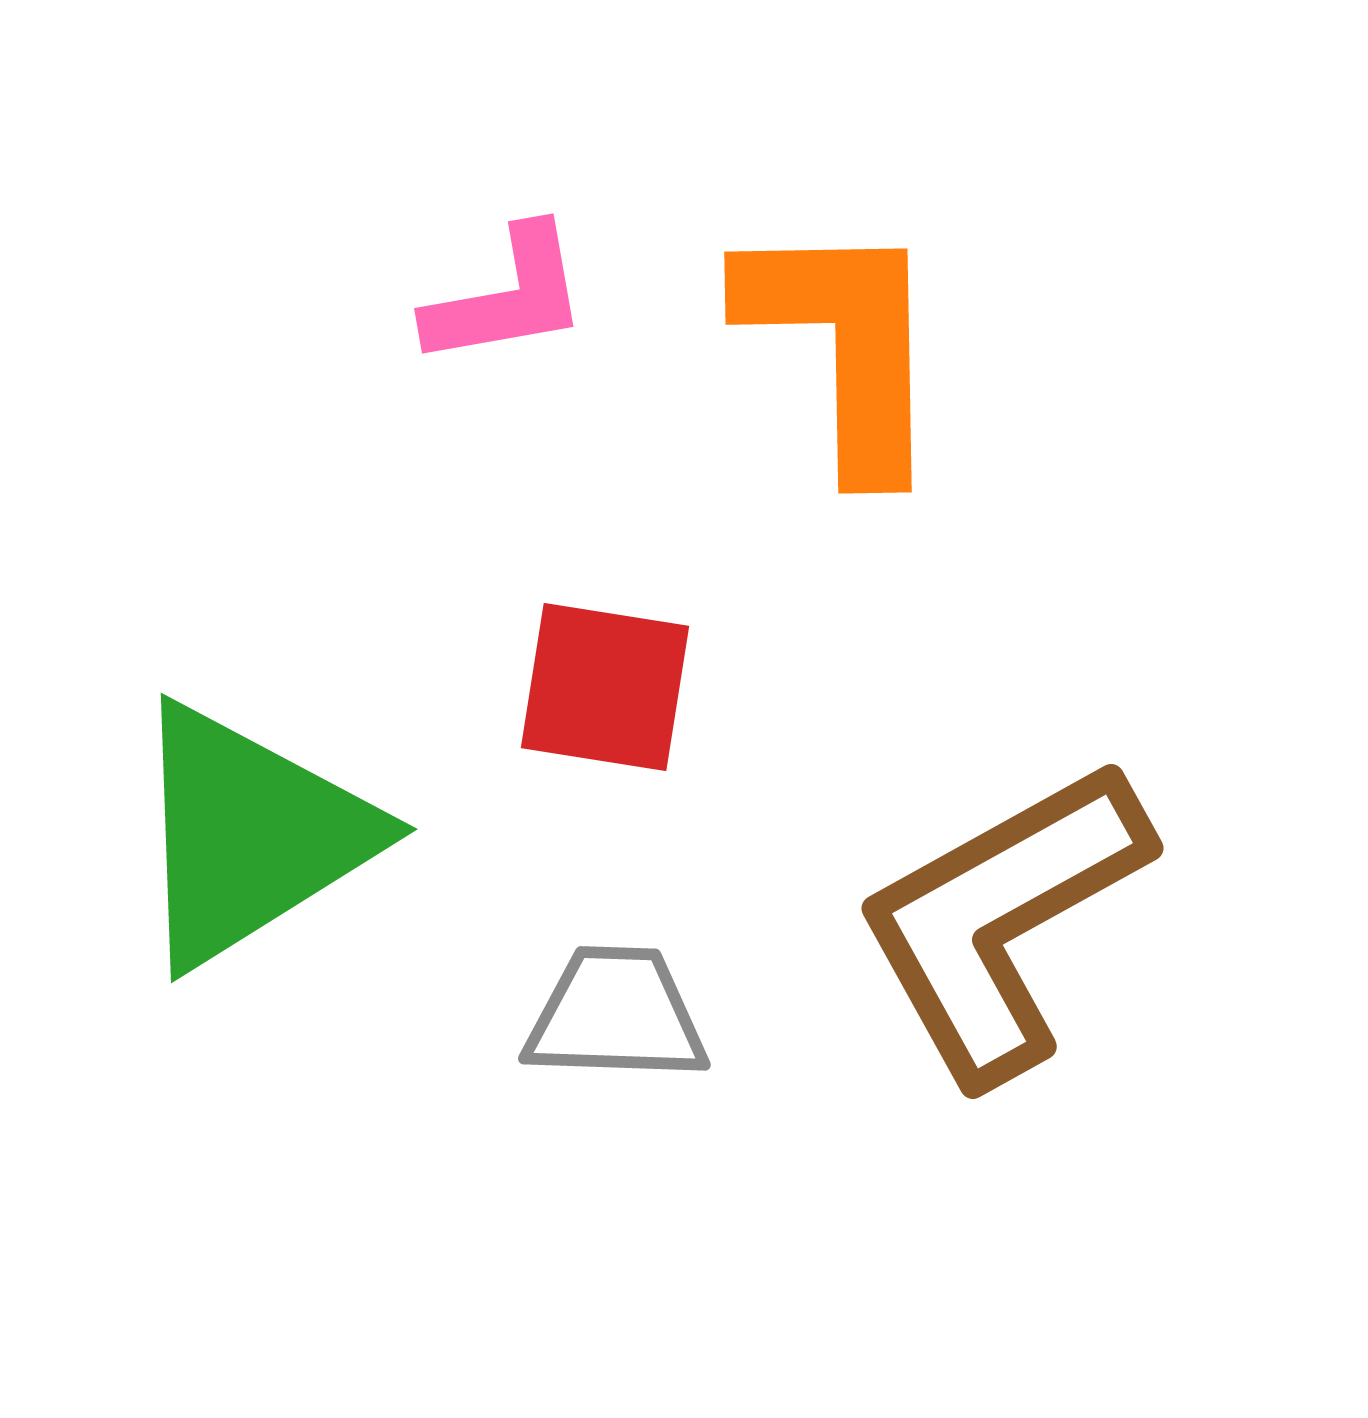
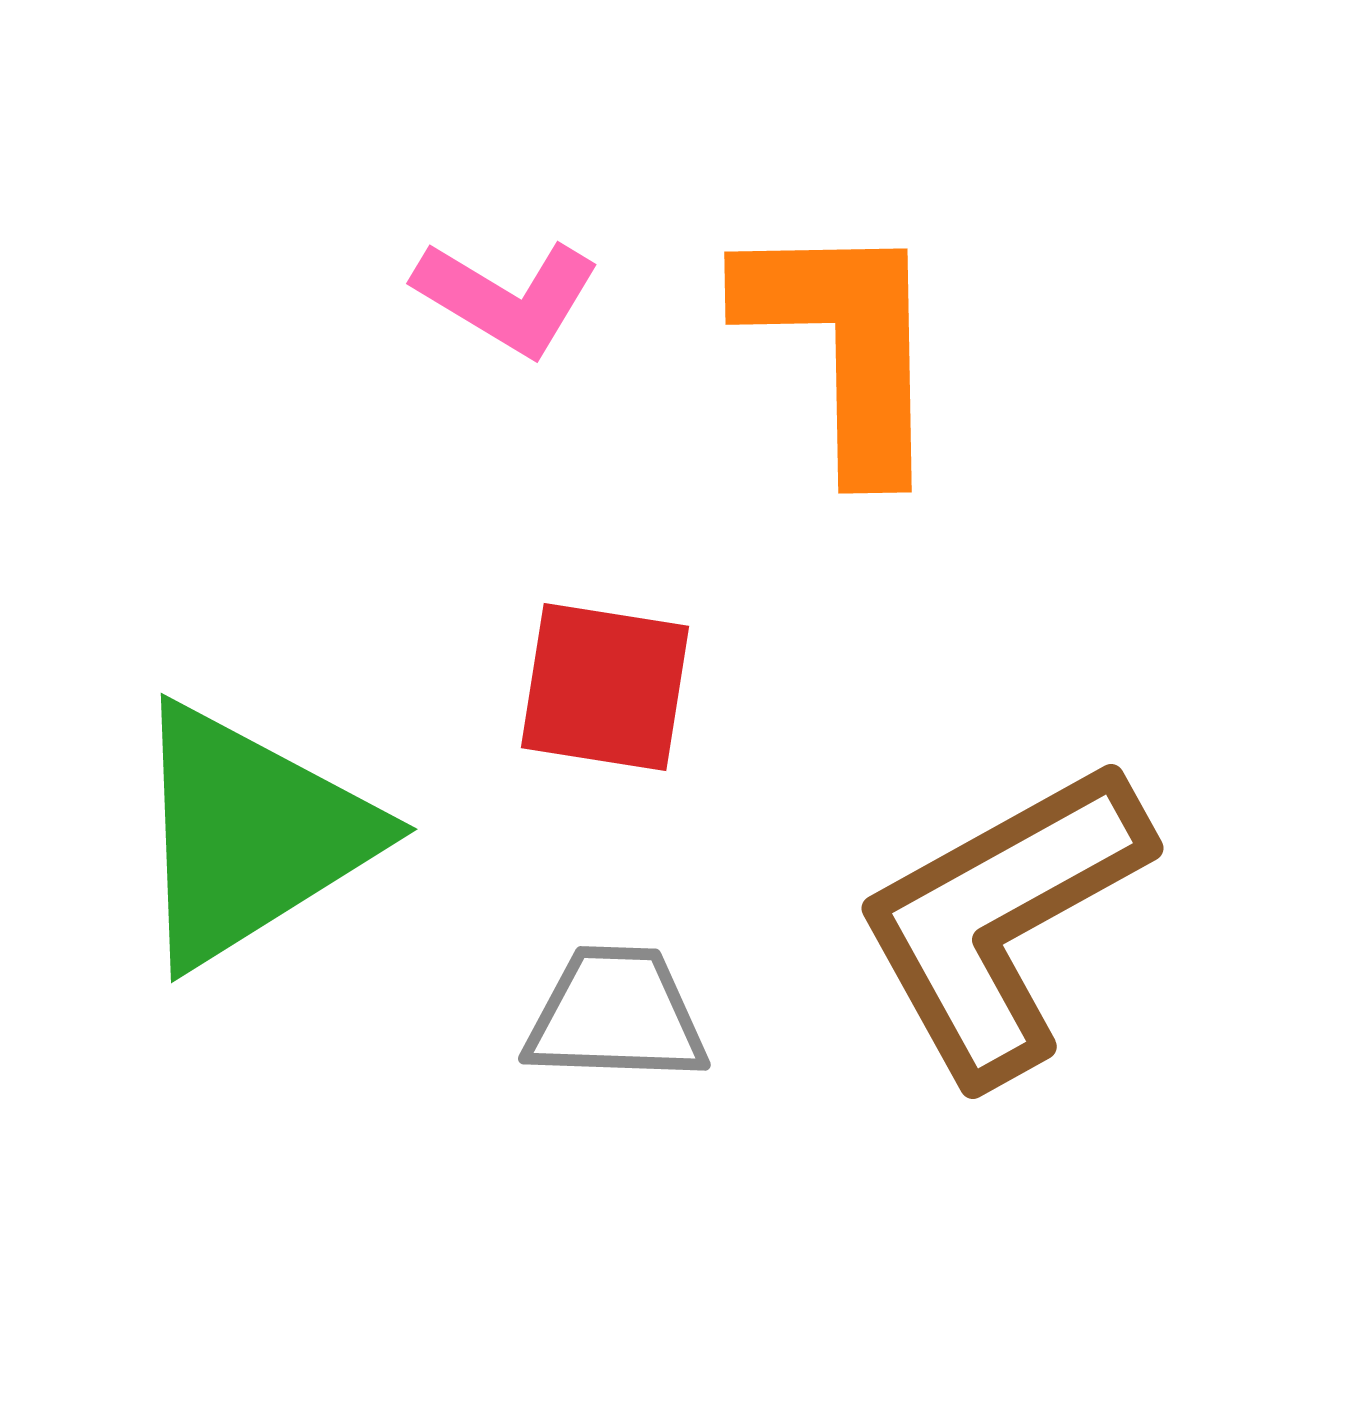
pink L-shape: rotated 41 degrees clockwise
